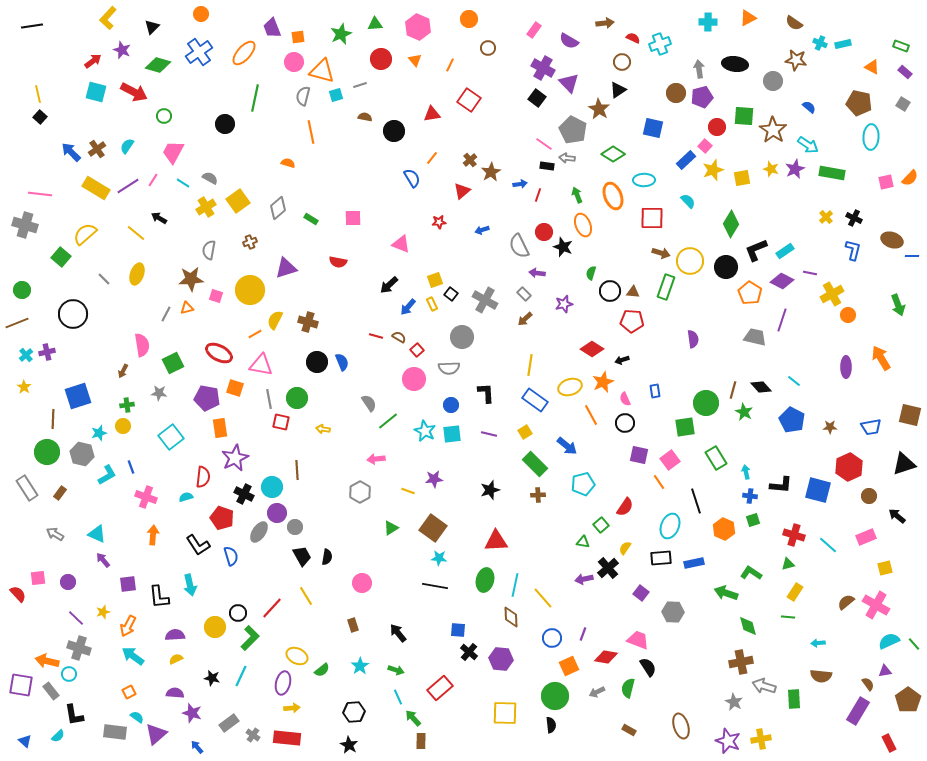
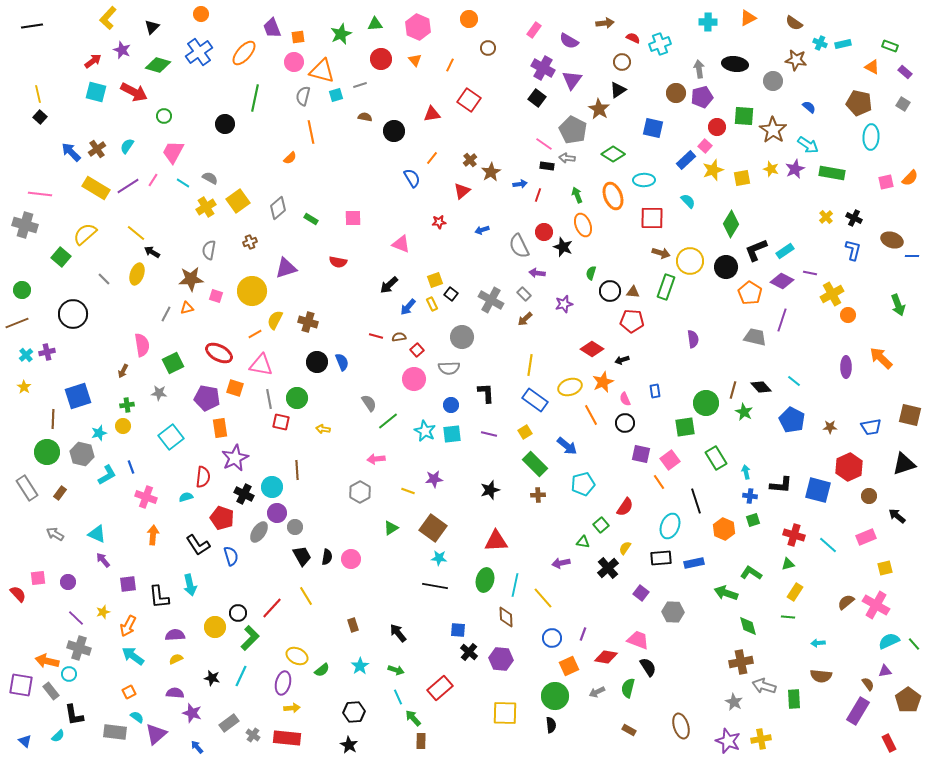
green rectangle at (901, 46): moved 11 px left
purple triangle at (569, 83): moved 3 px right, 3 px up; rotated 20 degrees clockwise
orange semicircle at (288, 163): moved 2 px right, 5 px up; rotated 120 degrees clockwise
black arrow at (159, 218): moved 7 px left, 34 px down
yellow circle at (250, 290): moved 2 px right, 1 px down
gray cross at (485, 300): moved 6 px right
brown semicircle at (399, 337): rotated 40 degrees counterclockwise
orange arrow at (881, 358): rotated 15 degrees counterclockwise
purple square at (639, 455): moved 2 px right, 1 px up
purple arrow at (584, 579): moved 23 px left, 16 px up
pink circle at (362, 583): moved 11 px left, 24 px up
brown diamond at (511, 617): moved 5 px left
